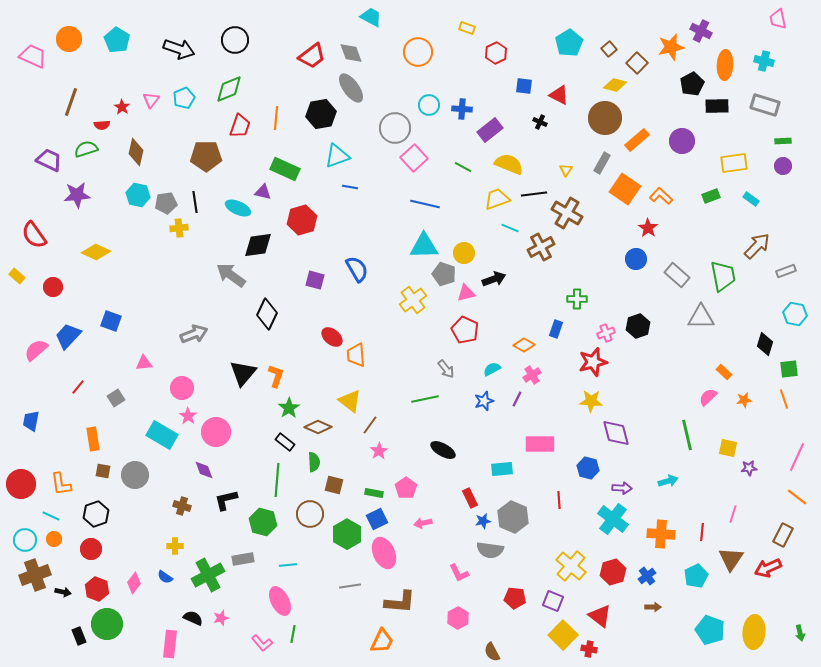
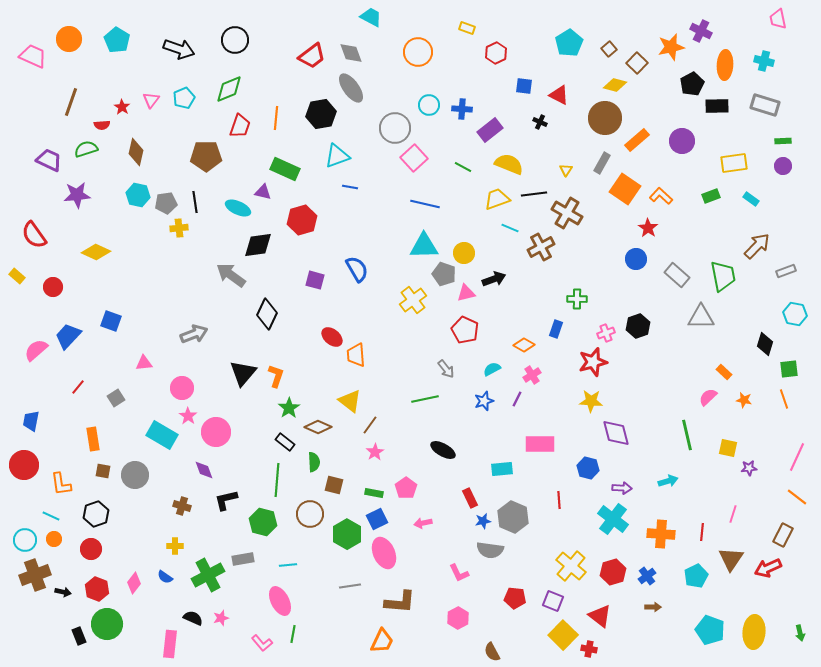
orange star at (744, 400): rotated 21 degrees clockwise
pink star at (379, 451): moved 4 px left, 1 px down
red circle at (21, 484): moved 3 px right, 19 px up
